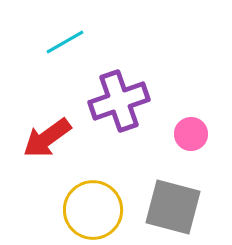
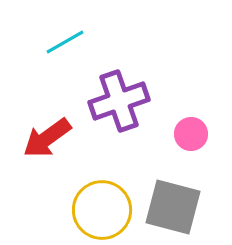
yellow circle: moved 9 px right
